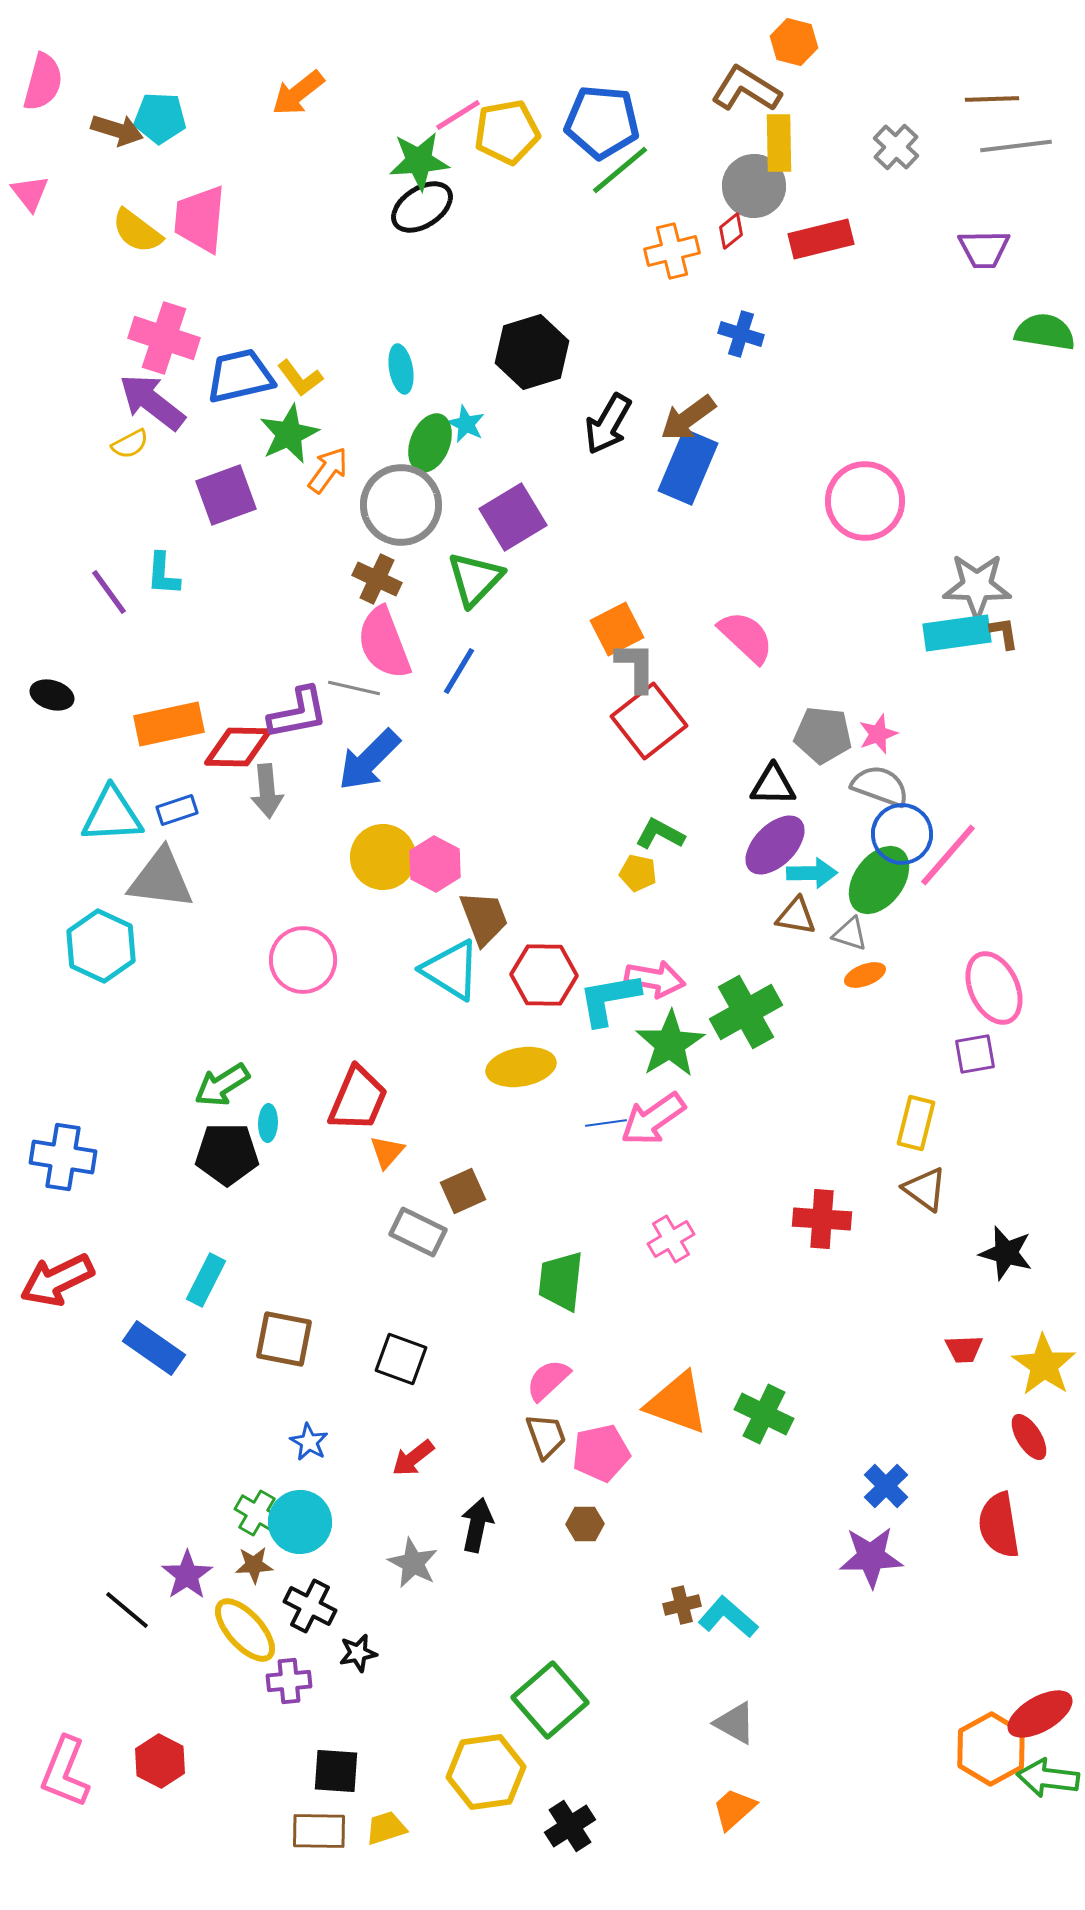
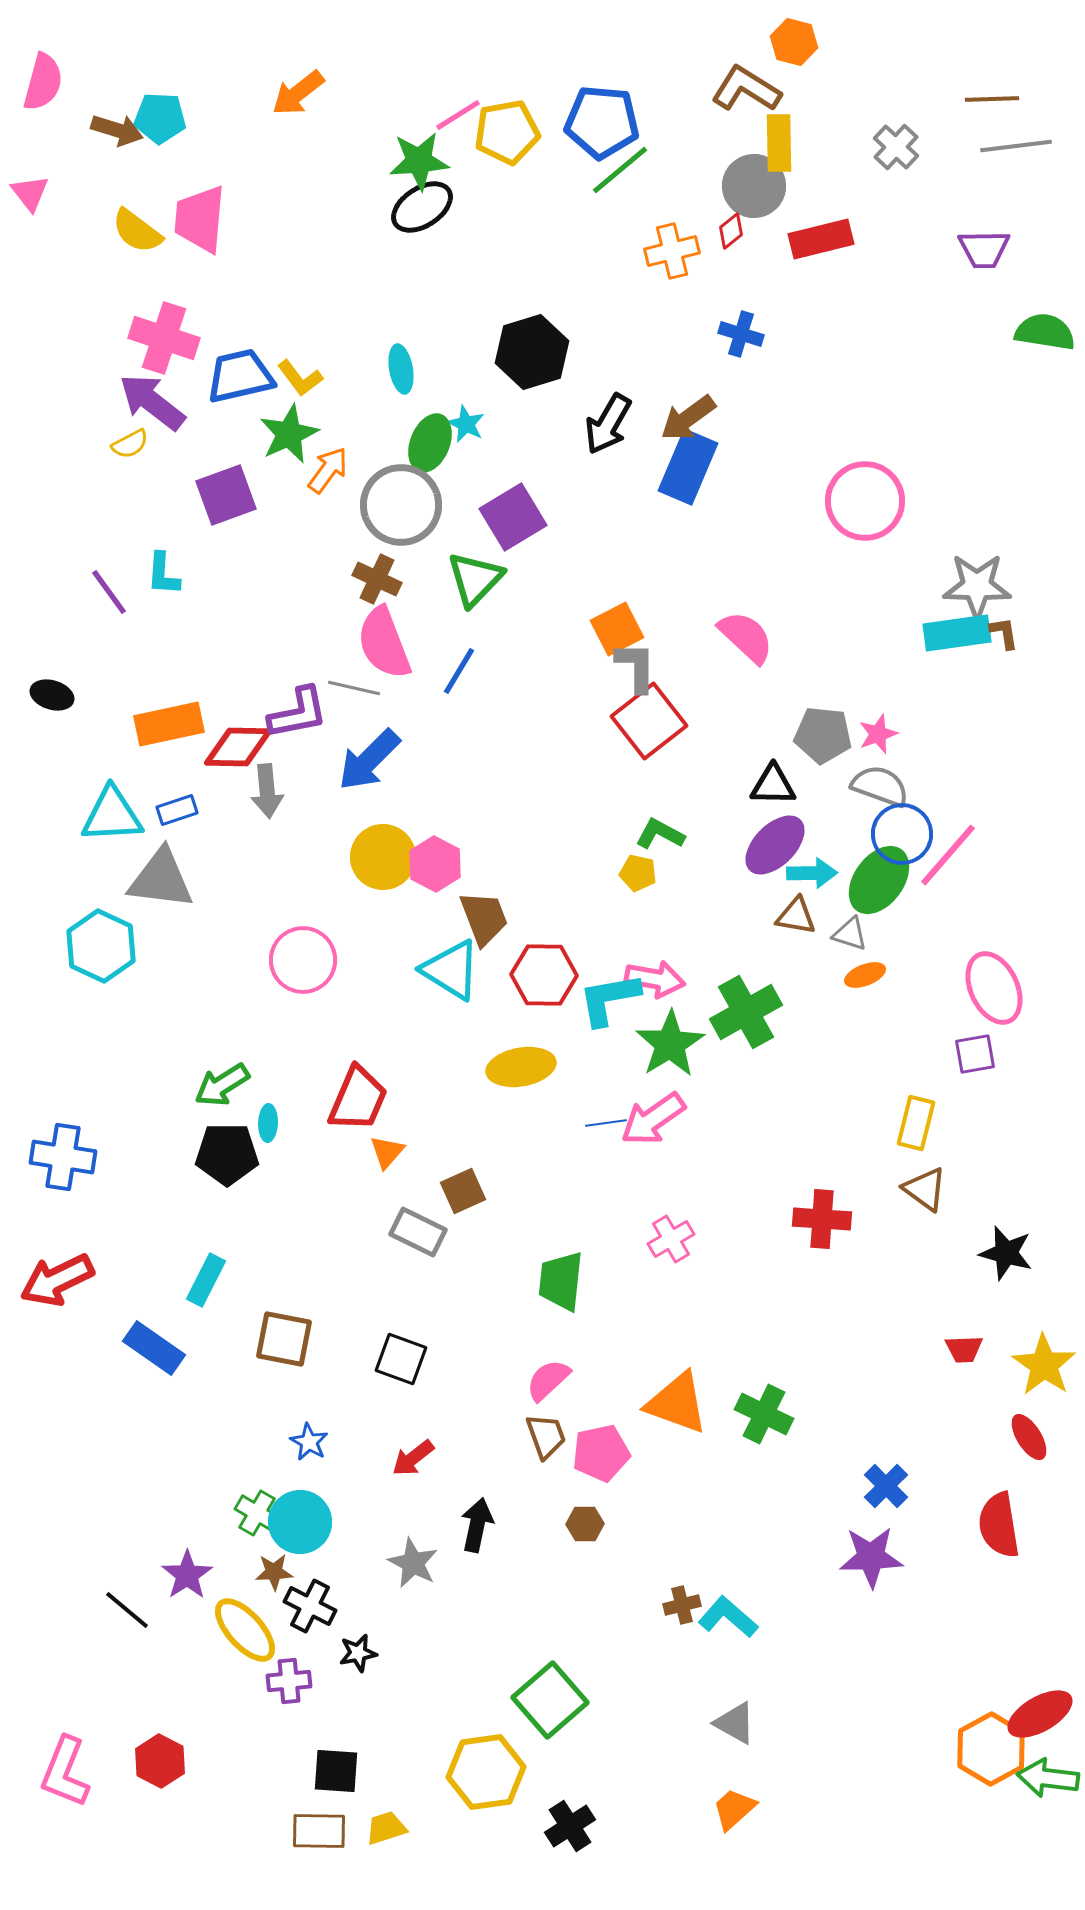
brown star at (254, 1565): moved 20 px right, 7 px down
